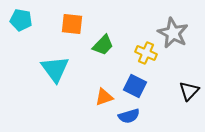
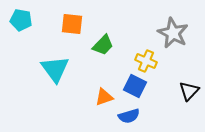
yellow cross: moved 8 px down
